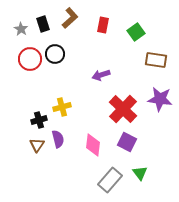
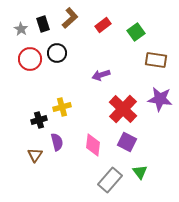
red rectangle: rotated 42 degrees clockwise
black circle: moved 2 px right, 1 px up
purple semicircle: moved 1 px left, 3 px down
brown triangle: moved 2 px left, 10 px down
green triangle: moved 1 px up
